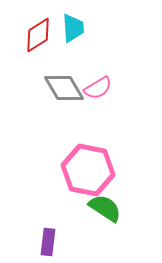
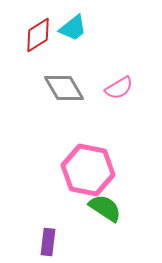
cyan trapezoid: rotated 56 degrees clockwise
pink semicircle: moved 21 px right
